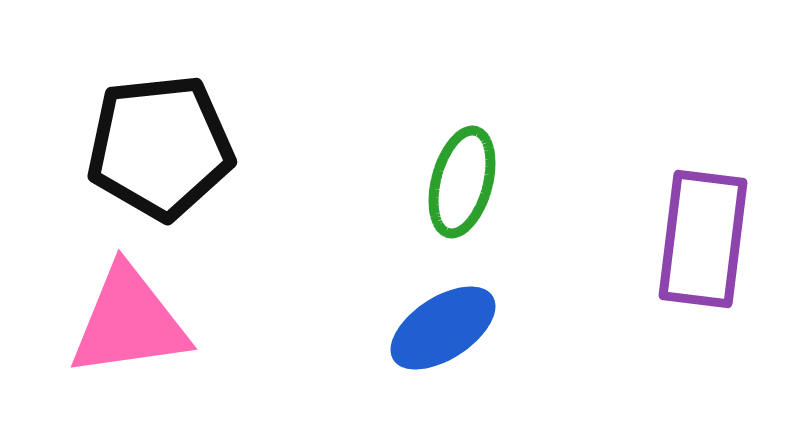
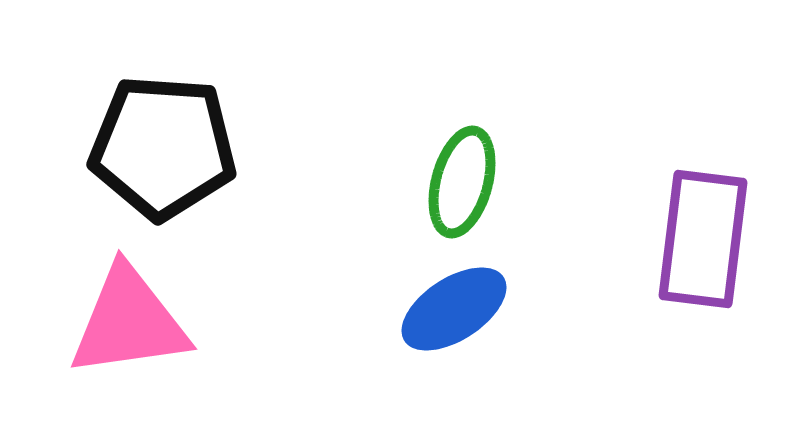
black pentagon: moved 3 px right; rotated 10 degrees clockwise
blue ellipse: moved 11 px right, 19 px up
